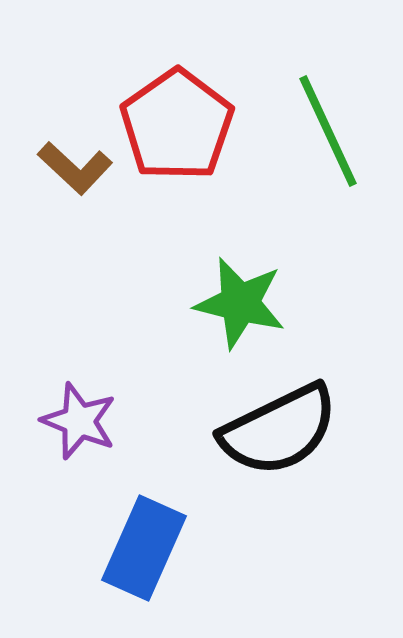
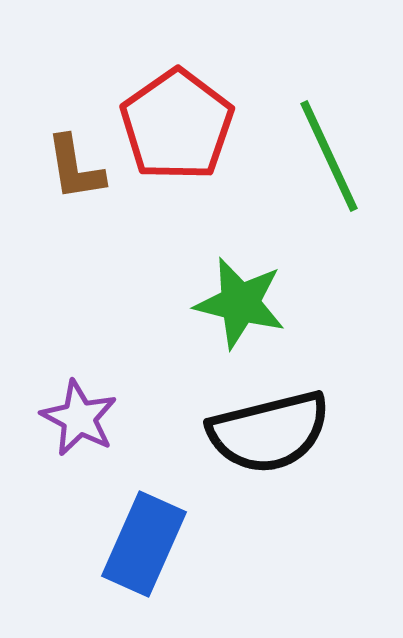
green line: moved 1 px right, 25 px down
brown L-shape: rotated 38 degrees clockwise
purple star: moved 3 px up; rotated 6 degrees clockwise
black semicircle: moved 10 px left, 2 px down; rotated 12 degrees clockwise
blue rectangle: moved 4 px up
